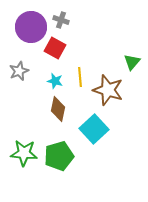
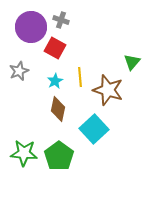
cyan star: rotated 28 degrees clockwise
green pentagon: rotated 20 degrees counterclockwise
